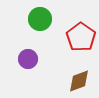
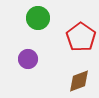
green circle: moved 2 px left, 1 px up
